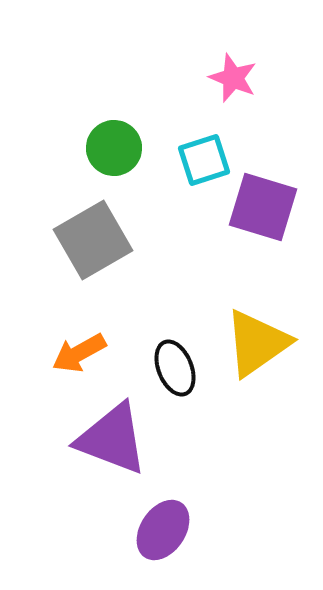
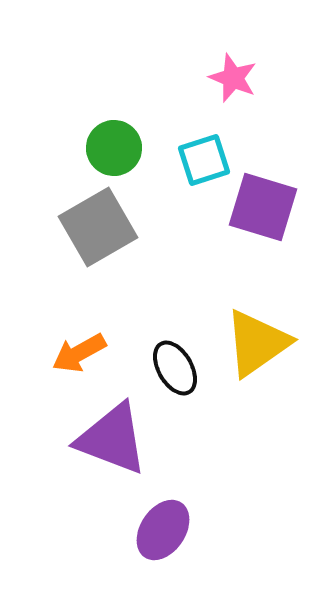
gray square: moved 5 px right, 13 px up
black ellipse: rotated 8 degrees counterclockwise
